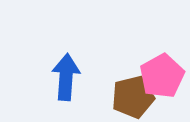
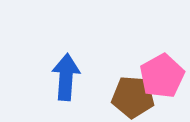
brown pentagon: rotated 18 degrees clockwise
